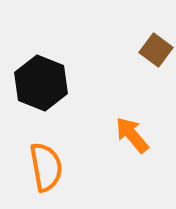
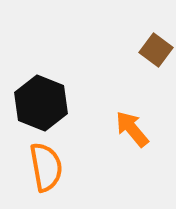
black hexagon: moved 20 px down
orange arrow: moved 6 px up
